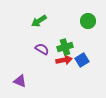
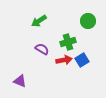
green cross: moved 3 px right, 5 px up
